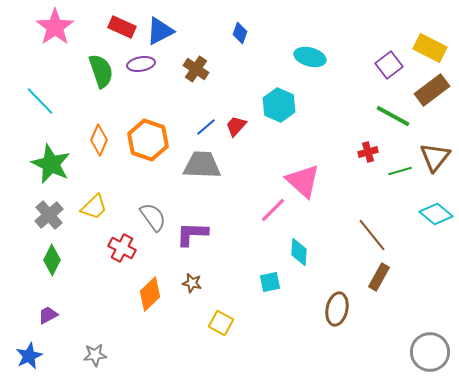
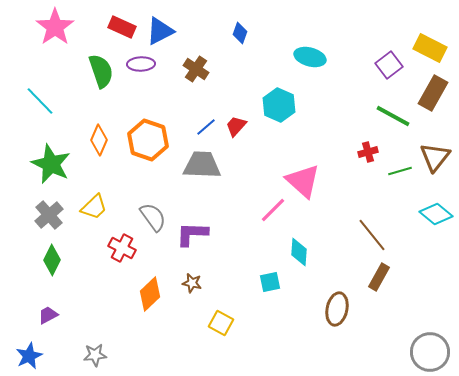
purple ellipse at (141, 64): rotated 8 degrees clockwise
brown rectangle at (432, 90): moved 1 px right, 3 px down; rotated 24 degrees counterclockwise
